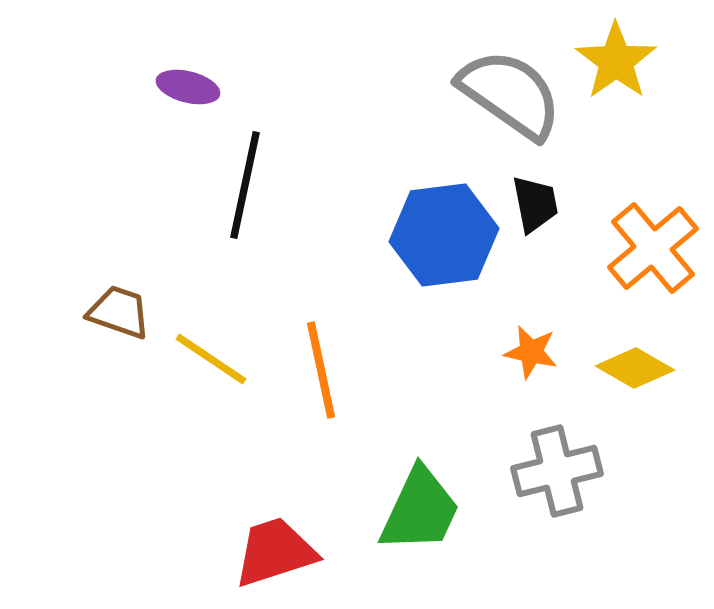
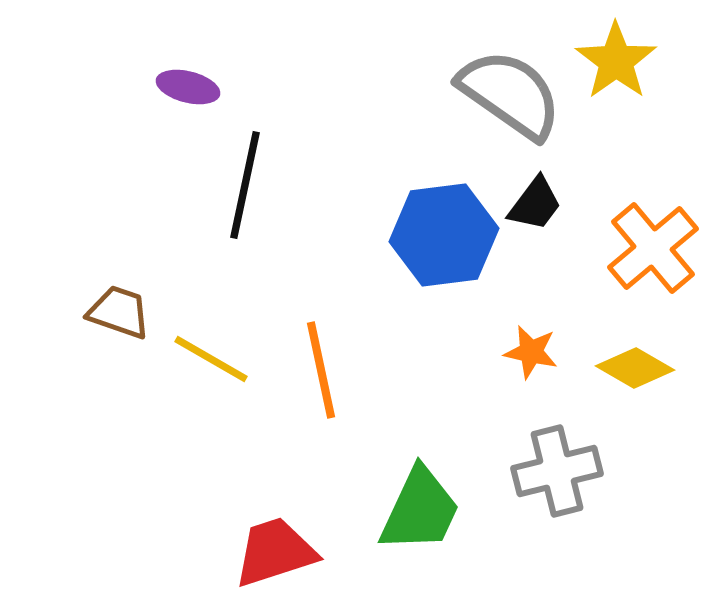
black trapezoid: rotated 48 degrees clockwise
yellow line: rotated 4 degrees counterclockwise
